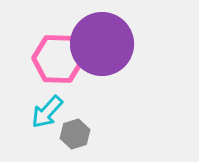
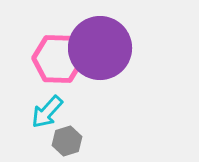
purple circle: moved 2 px left, 4 px down
gray hexagon: moved 8 px left, 7 px down
